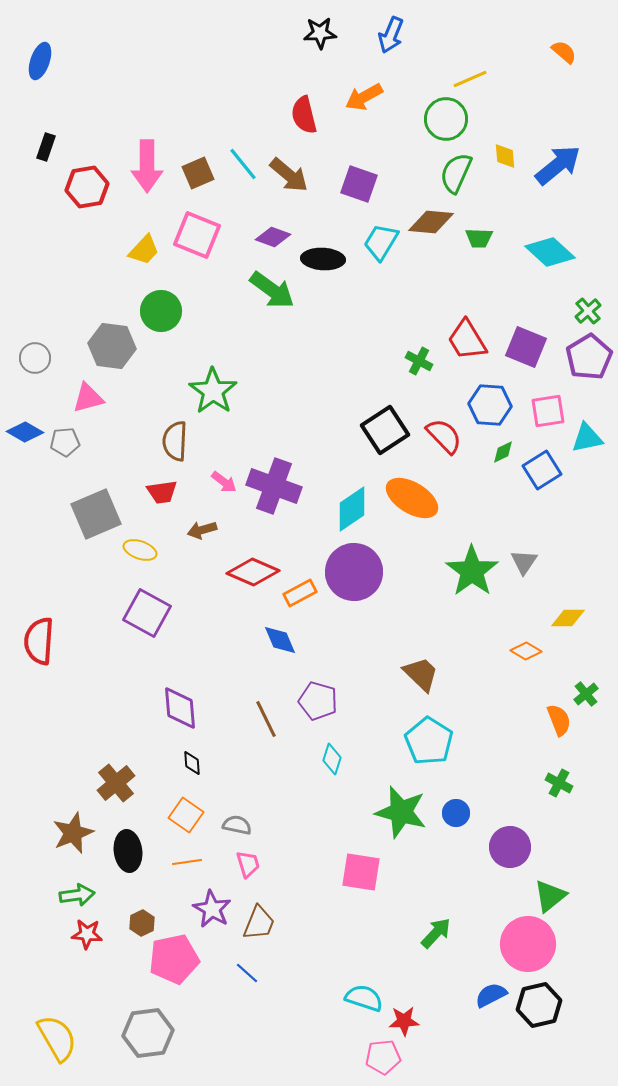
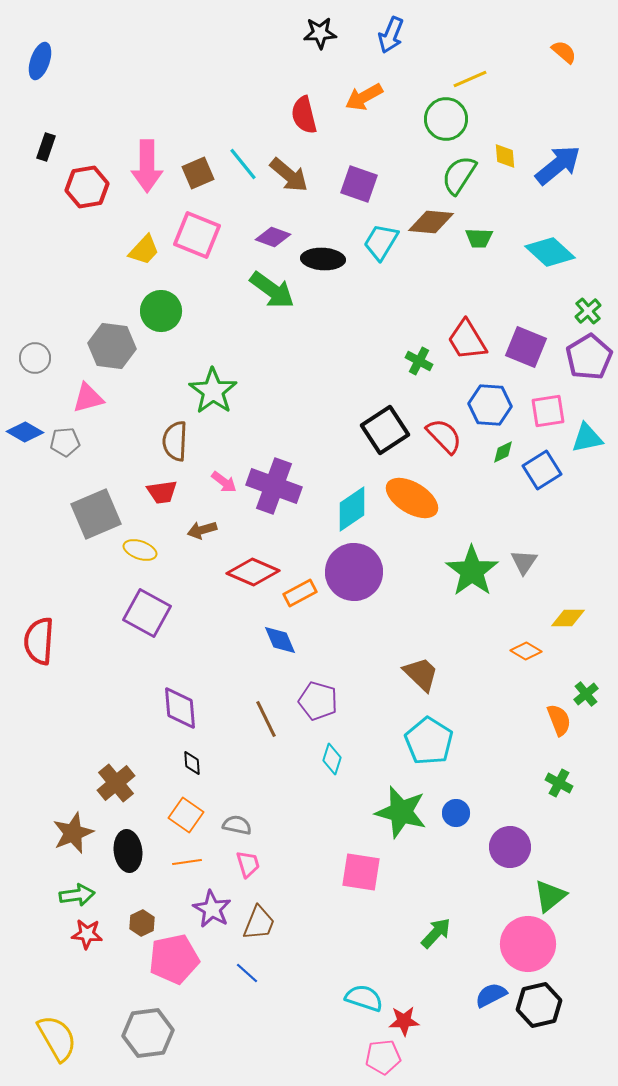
green semicircle at (456, 173): moved 3 px right, 2 px down; rotated 9 degrees clockwise
